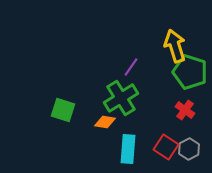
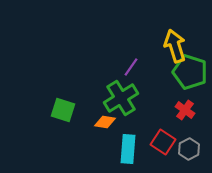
red square: moved 3 px left, 5 px up
